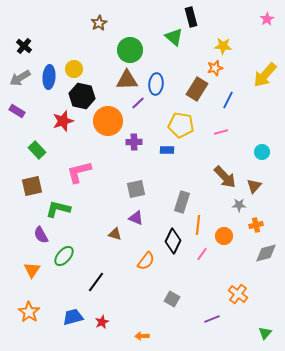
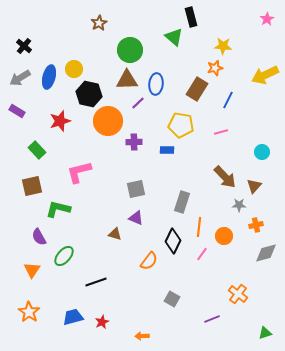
yellow arrow at (265, 75): rotated 24 degrees clockwise
blue ellipse at (49, 77): rotated 10 degrees clockwise
black hexagon at (82, 96): moved 7 px right, 2 px up
red star at (63, 121): moved 3 px left
orange line at (198, 225): moved 1 px right, 2 px down
purple semicircle at (41, 235): moved 2 px left, 2 px down
orange semicircle at (146, 261): moved 3 px right
black line at (96, 282): rotated 35 degrees clockwise
green triangle at (265, 333): rotated 32 degrees clockwise
